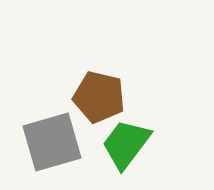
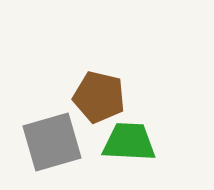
green trapezoid: moved 3 px right, 2 px up; rotated 56 degrees clockwise
